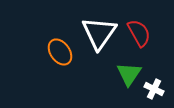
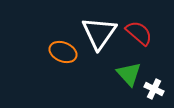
red semicircle: rotated 20 degrees counterclockwise
orange ellipse: moved 3 px right; rotated 32 degrees counterclockwise
green triangle: rotated 16 degrees counterclockwise
